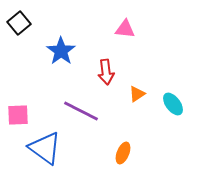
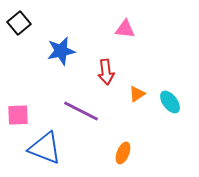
blue star: rotated 24 degrees clockwise
cyan ellipse: moved 3 px left, 2 px up
blue triangle: rotated 15 degrees counterclockwise
